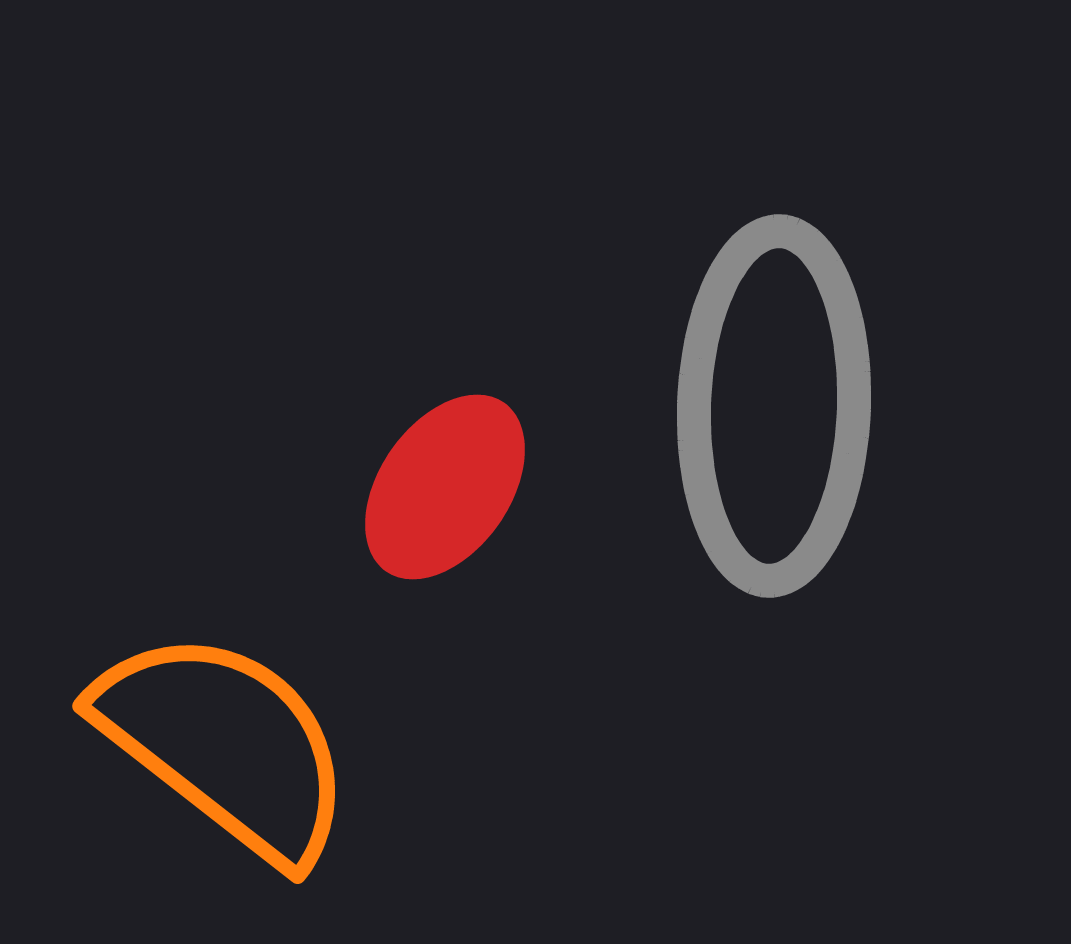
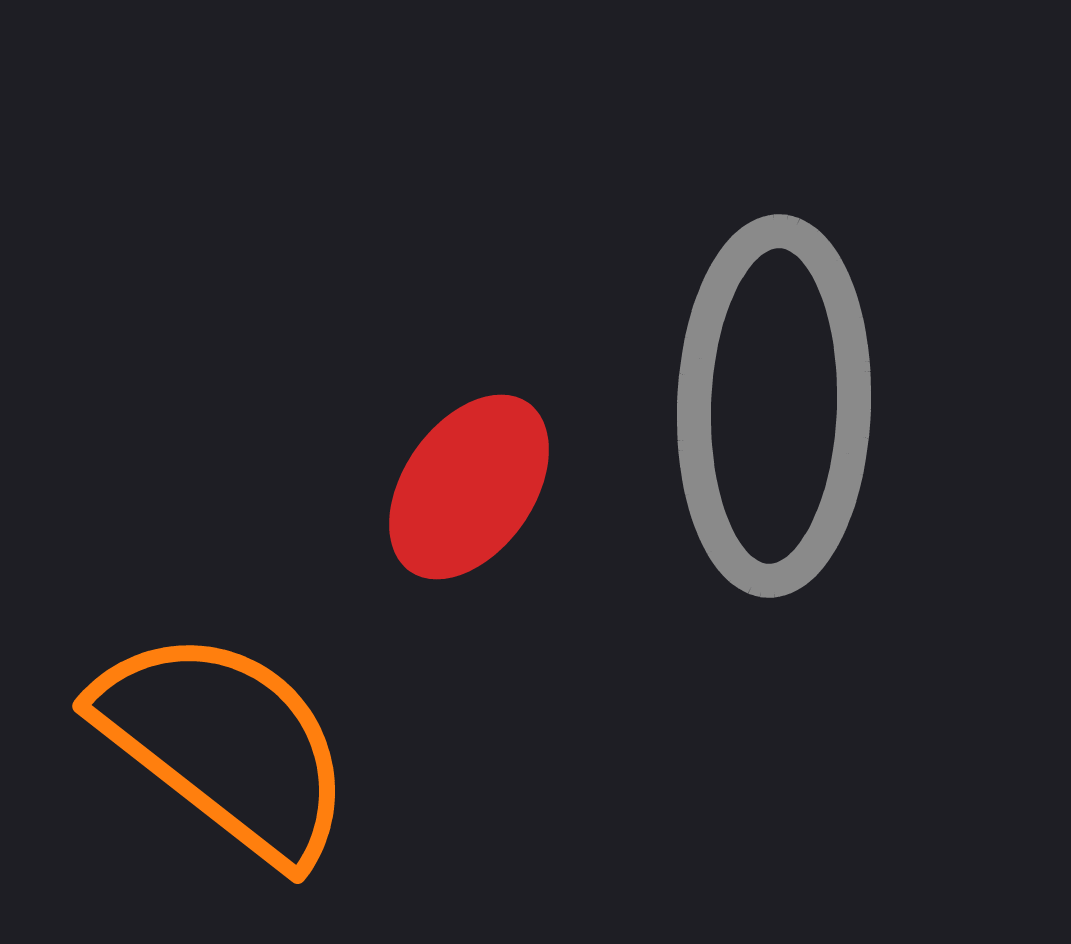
red ellipse: moved 24 px right
